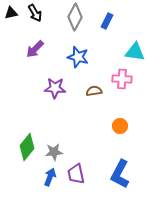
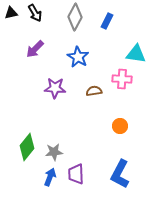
cyan triangle: moved 1 px right, 2 px down
blue star: rotated 15 degrees clockwise
purple trapezoid: rotated 10 degrees clockwise
